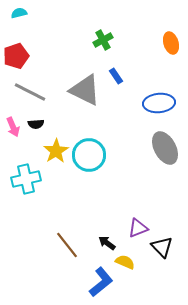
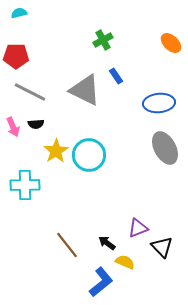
orange ellipse: rotated 30 degrees counterclockwise
red pentagon: rotated 20 degrees clockwise
cyan cross: moved 1 px left, 6 px down; rotated 12 degrees clockwise
